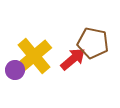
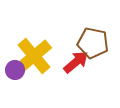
red arrow: moved 3 px right, 3 px down
